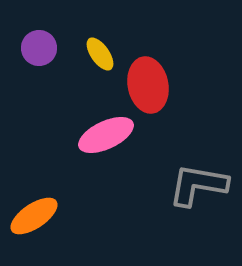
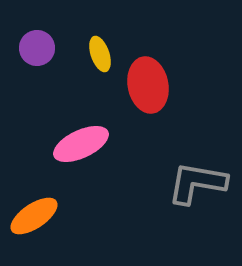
purple circle: moved 2 px left
yellow ellipse: rotated 16 degrees clockwise
pink ellipse: moved 25 px left, 9 px down
gray L-shape: moved 1 px left, 2 px up
